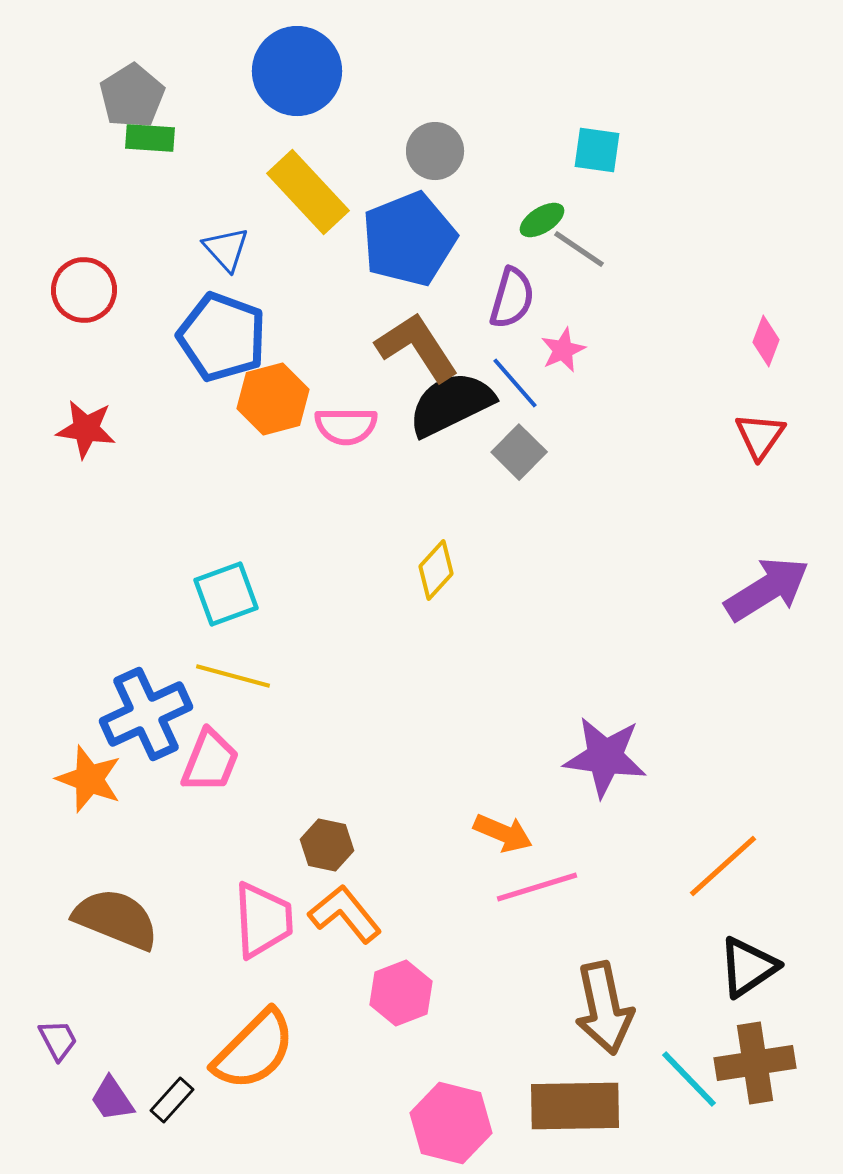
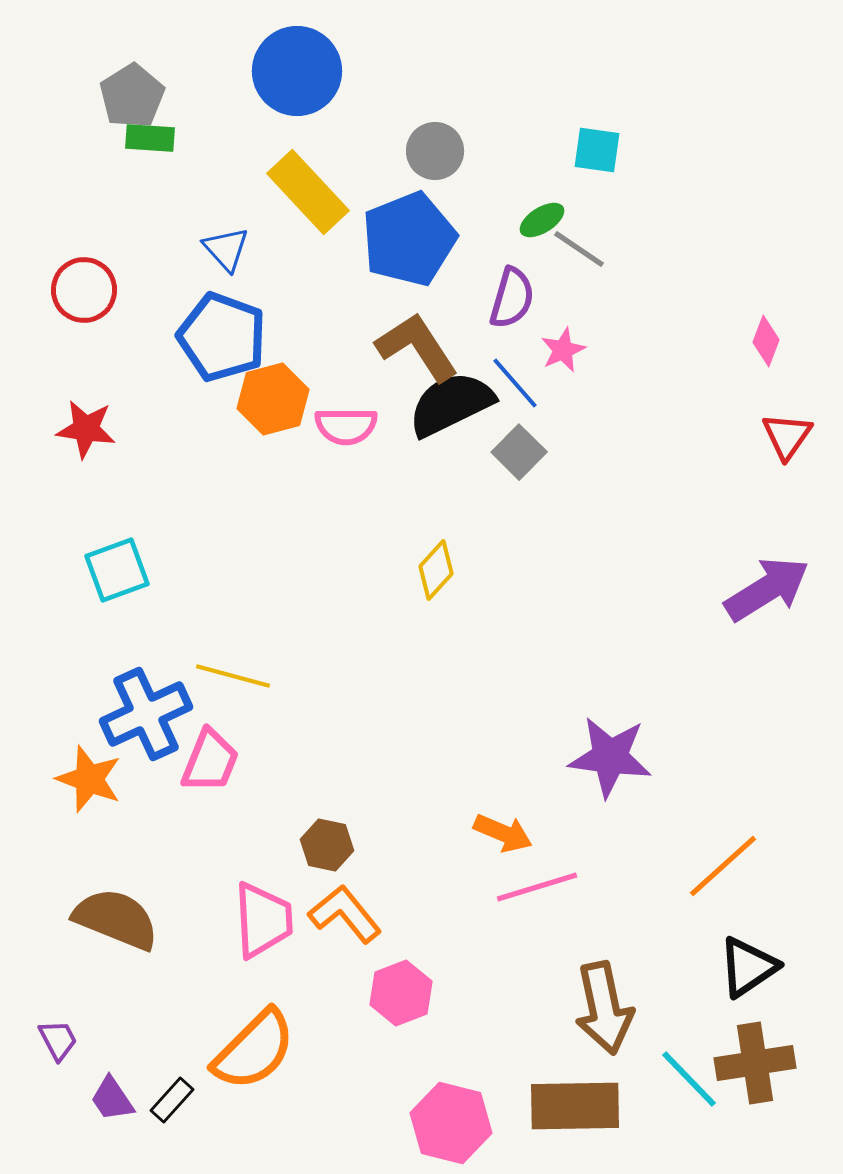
red triangle at (760, 436): moved 27 px right
cyan square at (226, 594): moved 109 px left, 24 px up
purple star at (605, 757): moved 5 px right
